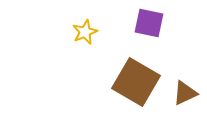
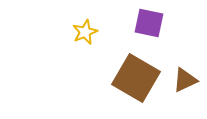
brown square: moved 4 px up
brown triangle: moved 13 px up
